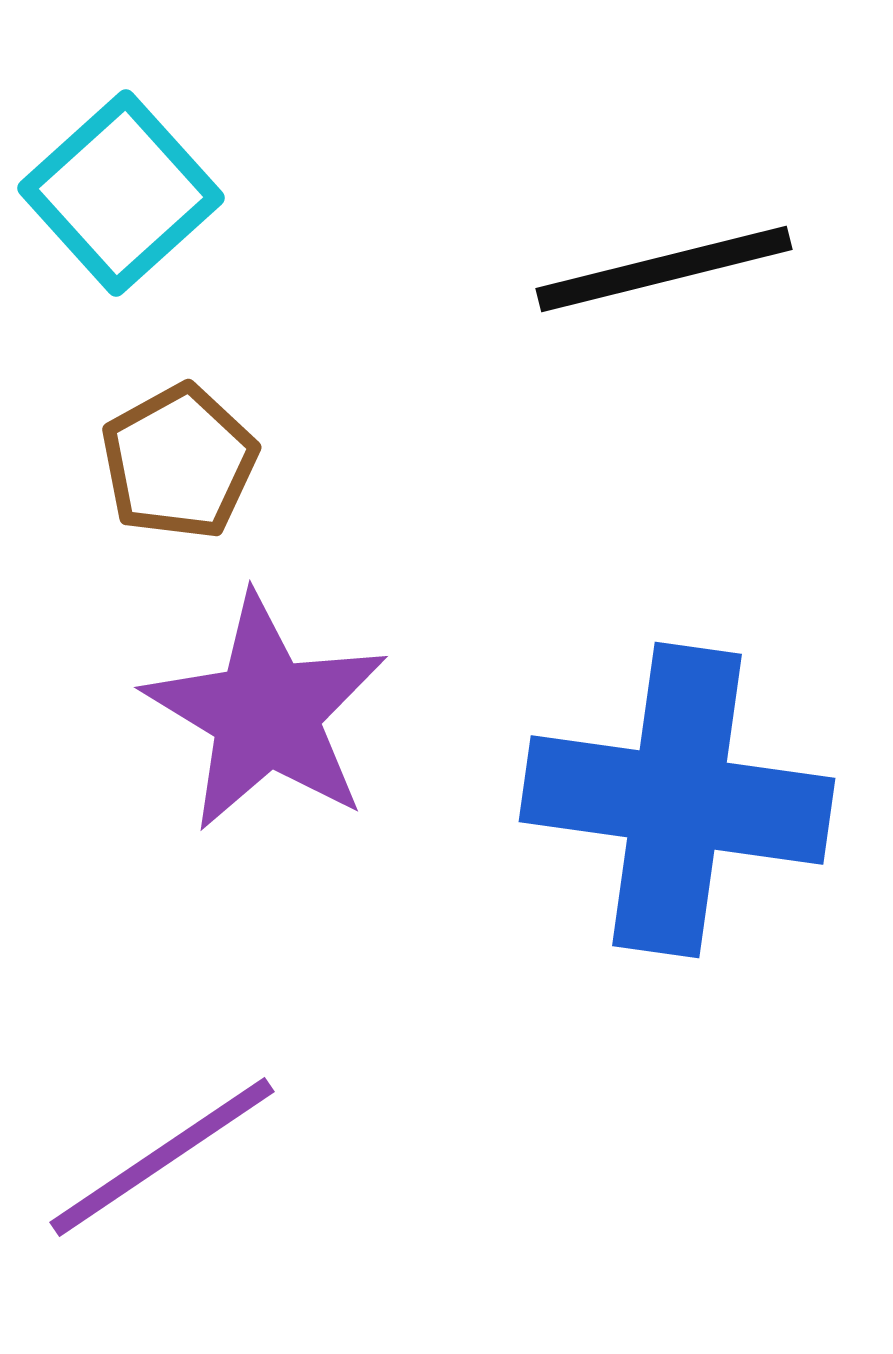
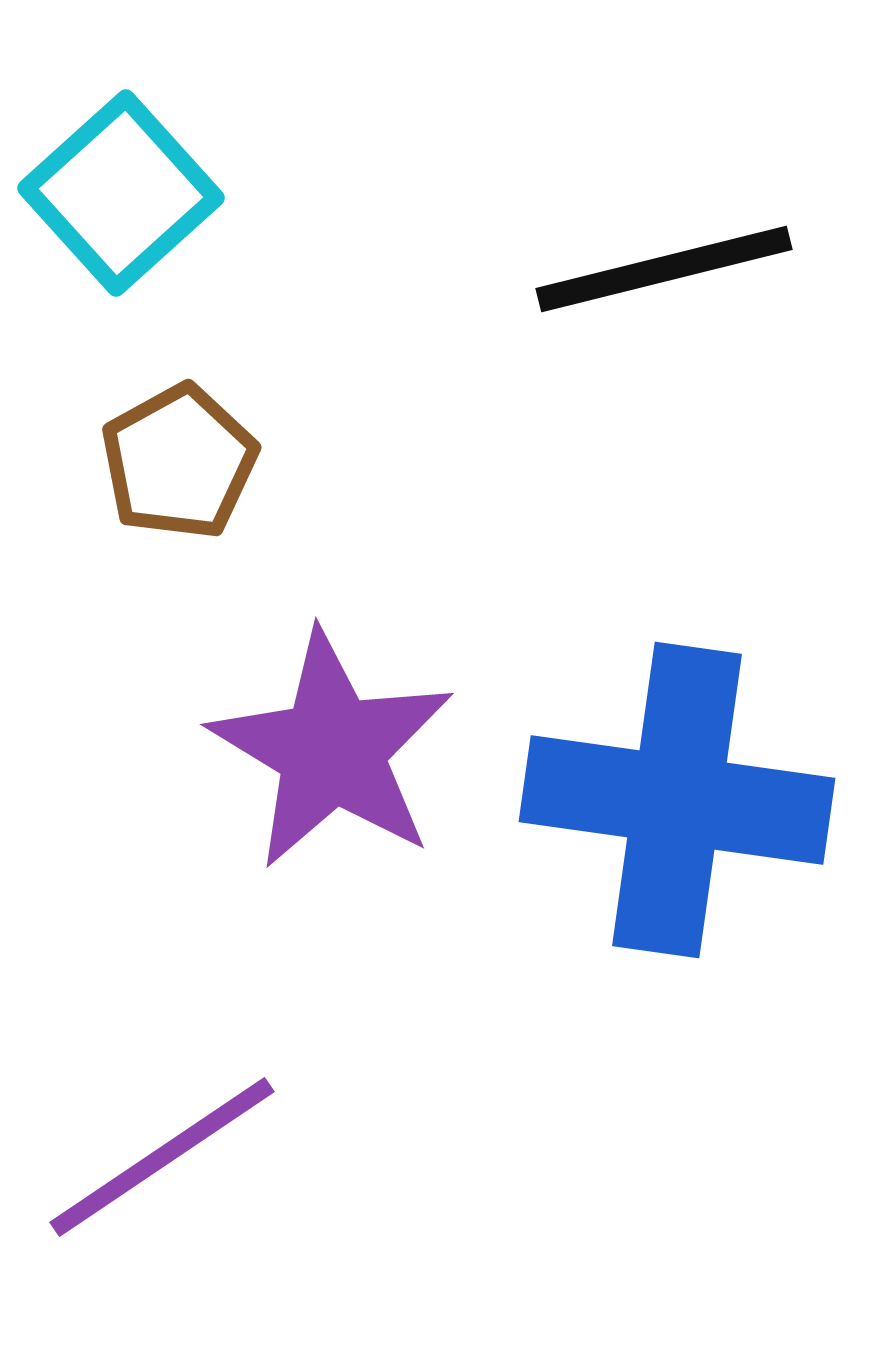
purple star: moved 66 px right, 37 px down
